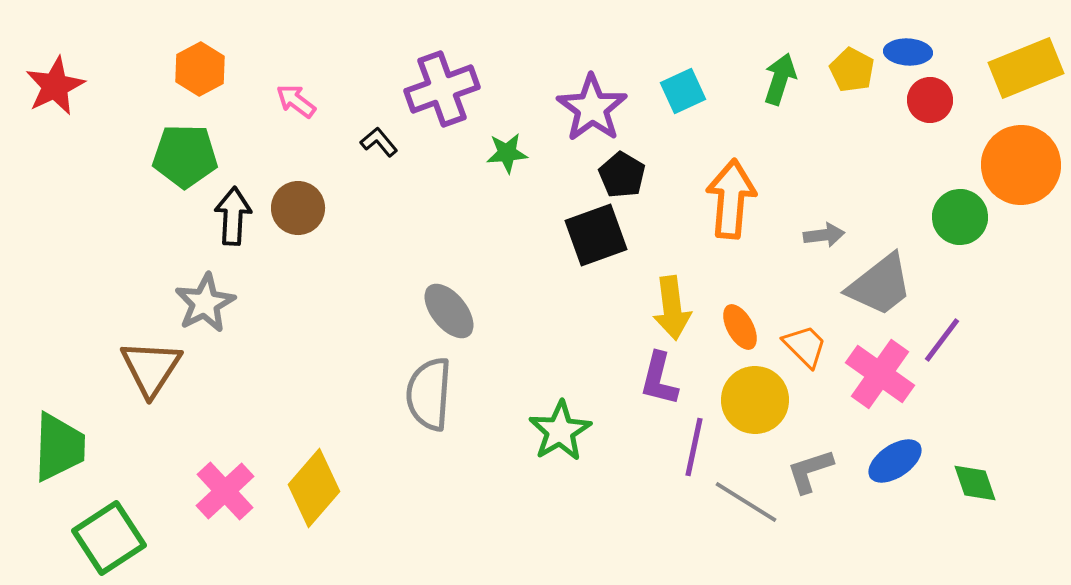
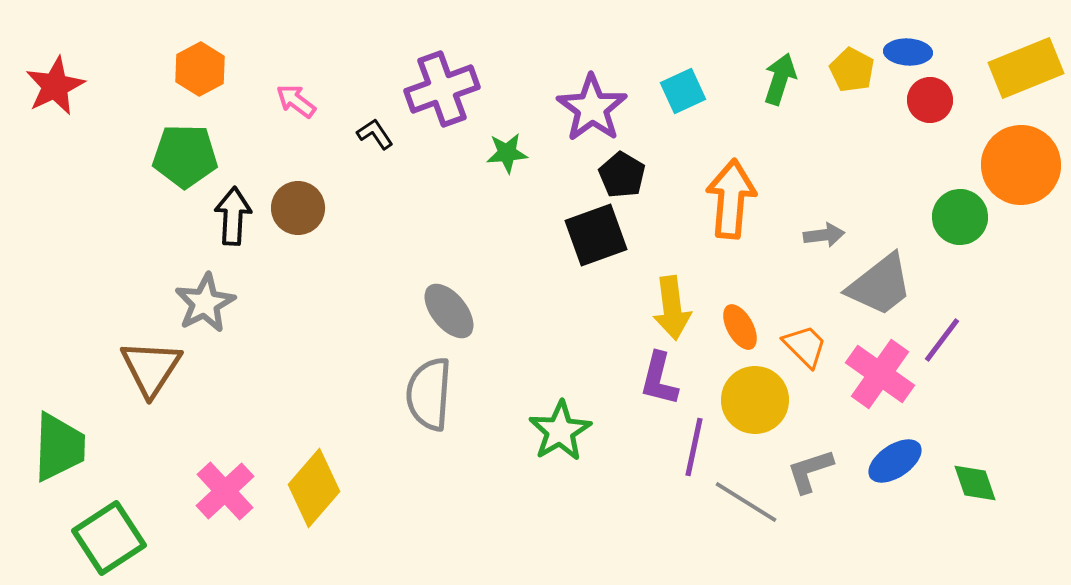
black L-shape at (379, 142): moved 4 px left, 8 px up; rotated 6 degrees clockwise
